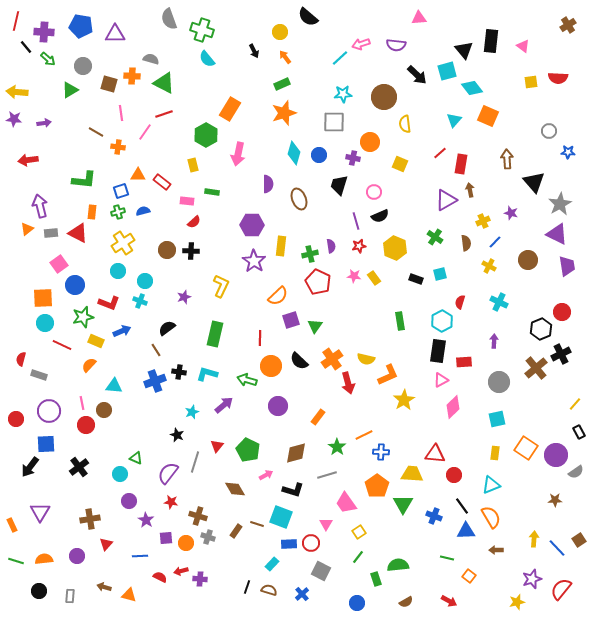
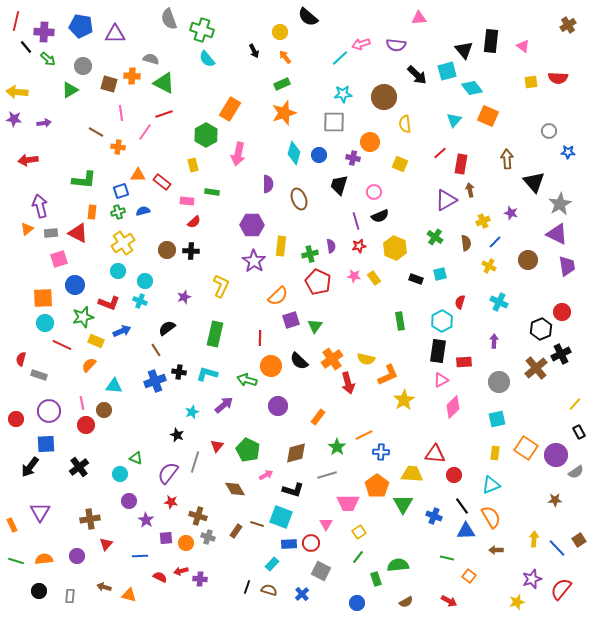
pink square at (59, 264): moved 5 px up; rotated 18 degrees clockwise
pink trapezoid at (346, 503): moved 2 px right; rotated 55 degrees counterclockwise
